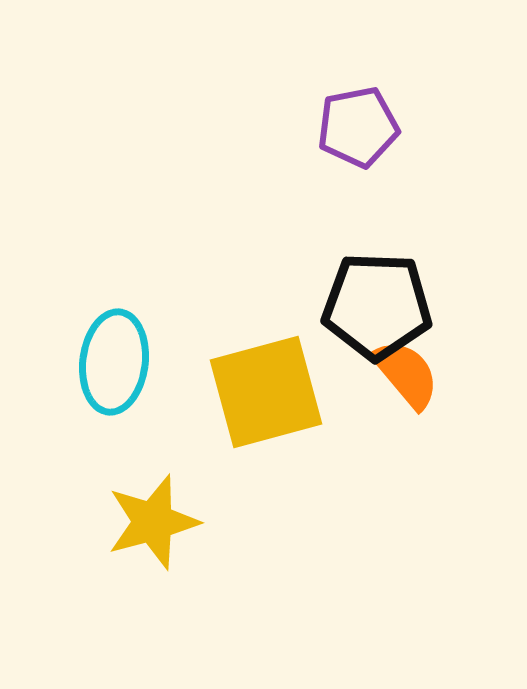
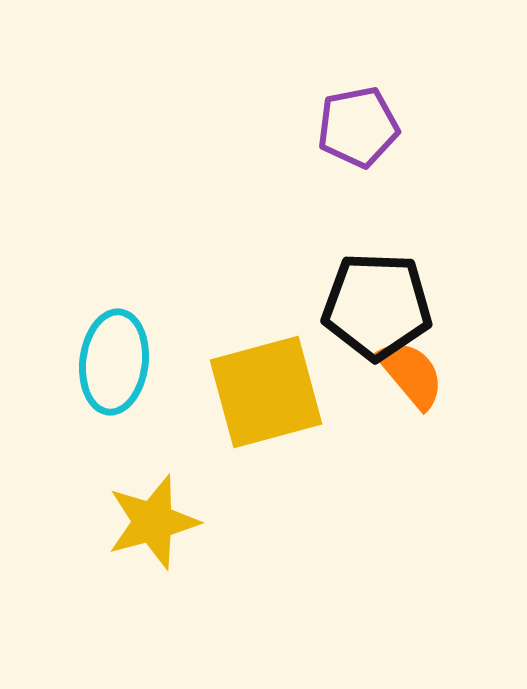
orange semicircle: moved 5 px right
